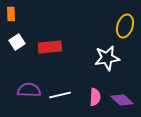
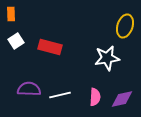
white square: moved 1 px left, 1 px up
red rectangle: rotated 20 degrees clockwise
purple semicircle: moved 1 px up
purple diamond: moved 1 px up; rotated 55 degrees counterclockwise
